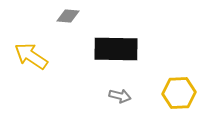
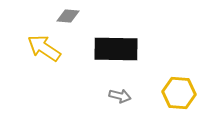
yellow arrow: moved 13 px right, 8 px up
yellow hexagon: rotated 8 degrees clockwise
